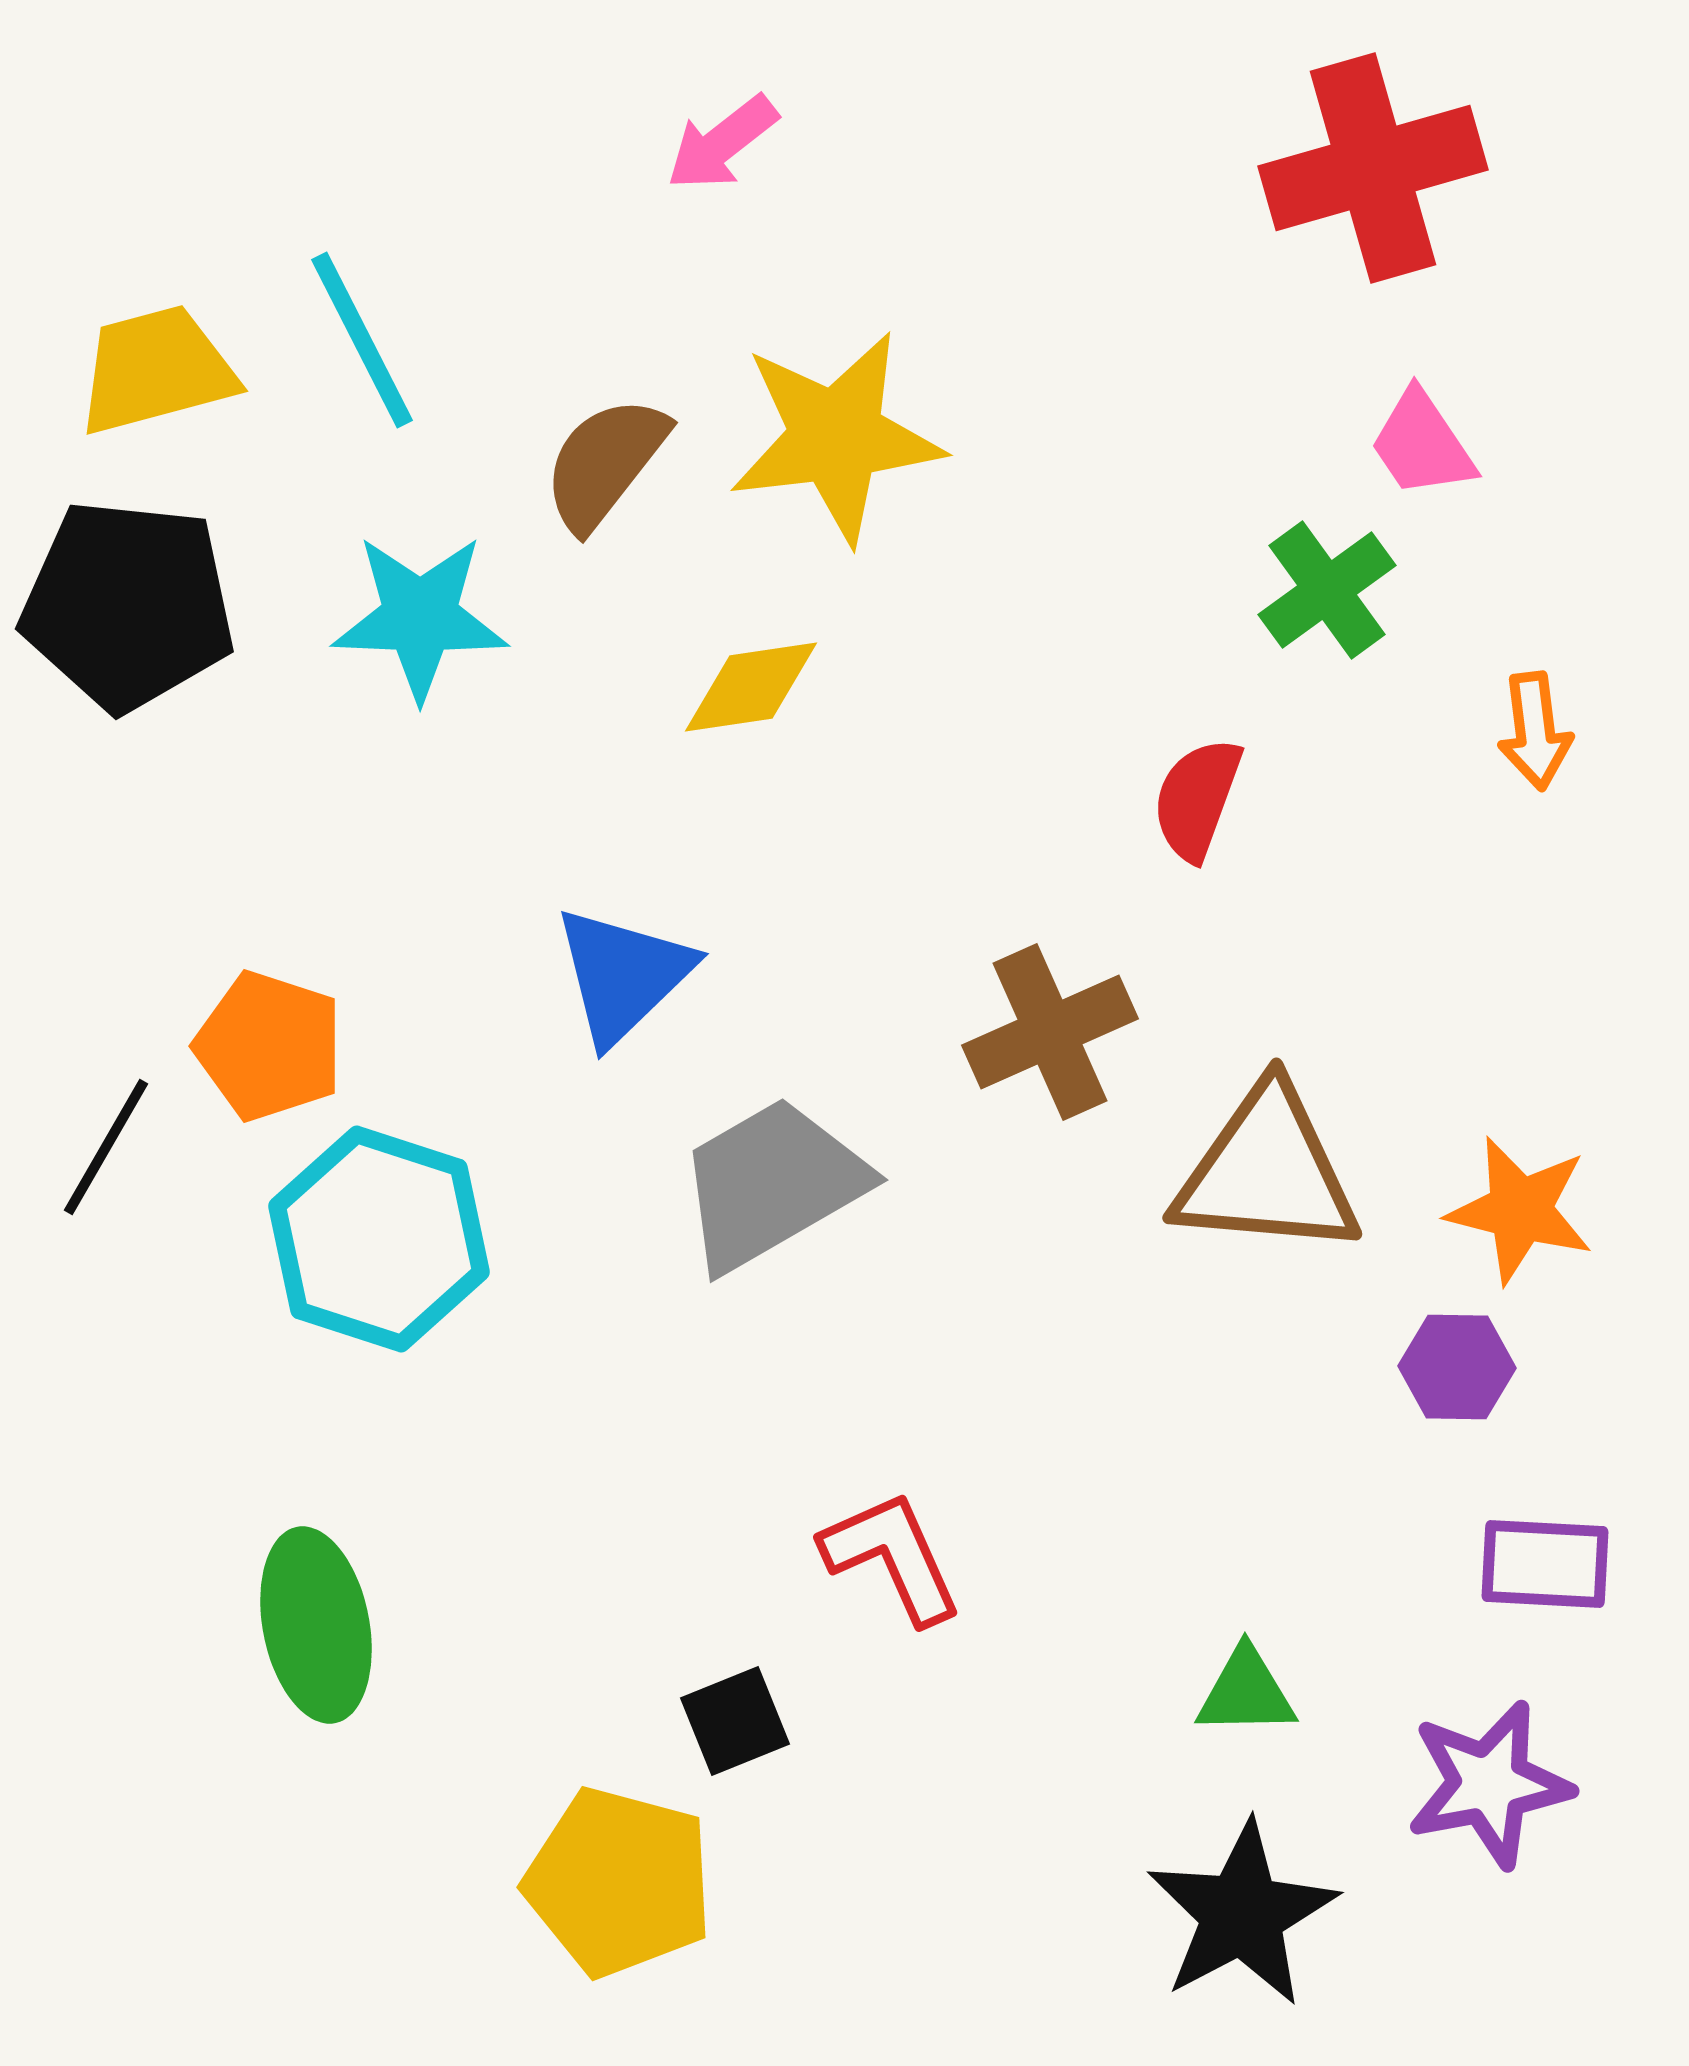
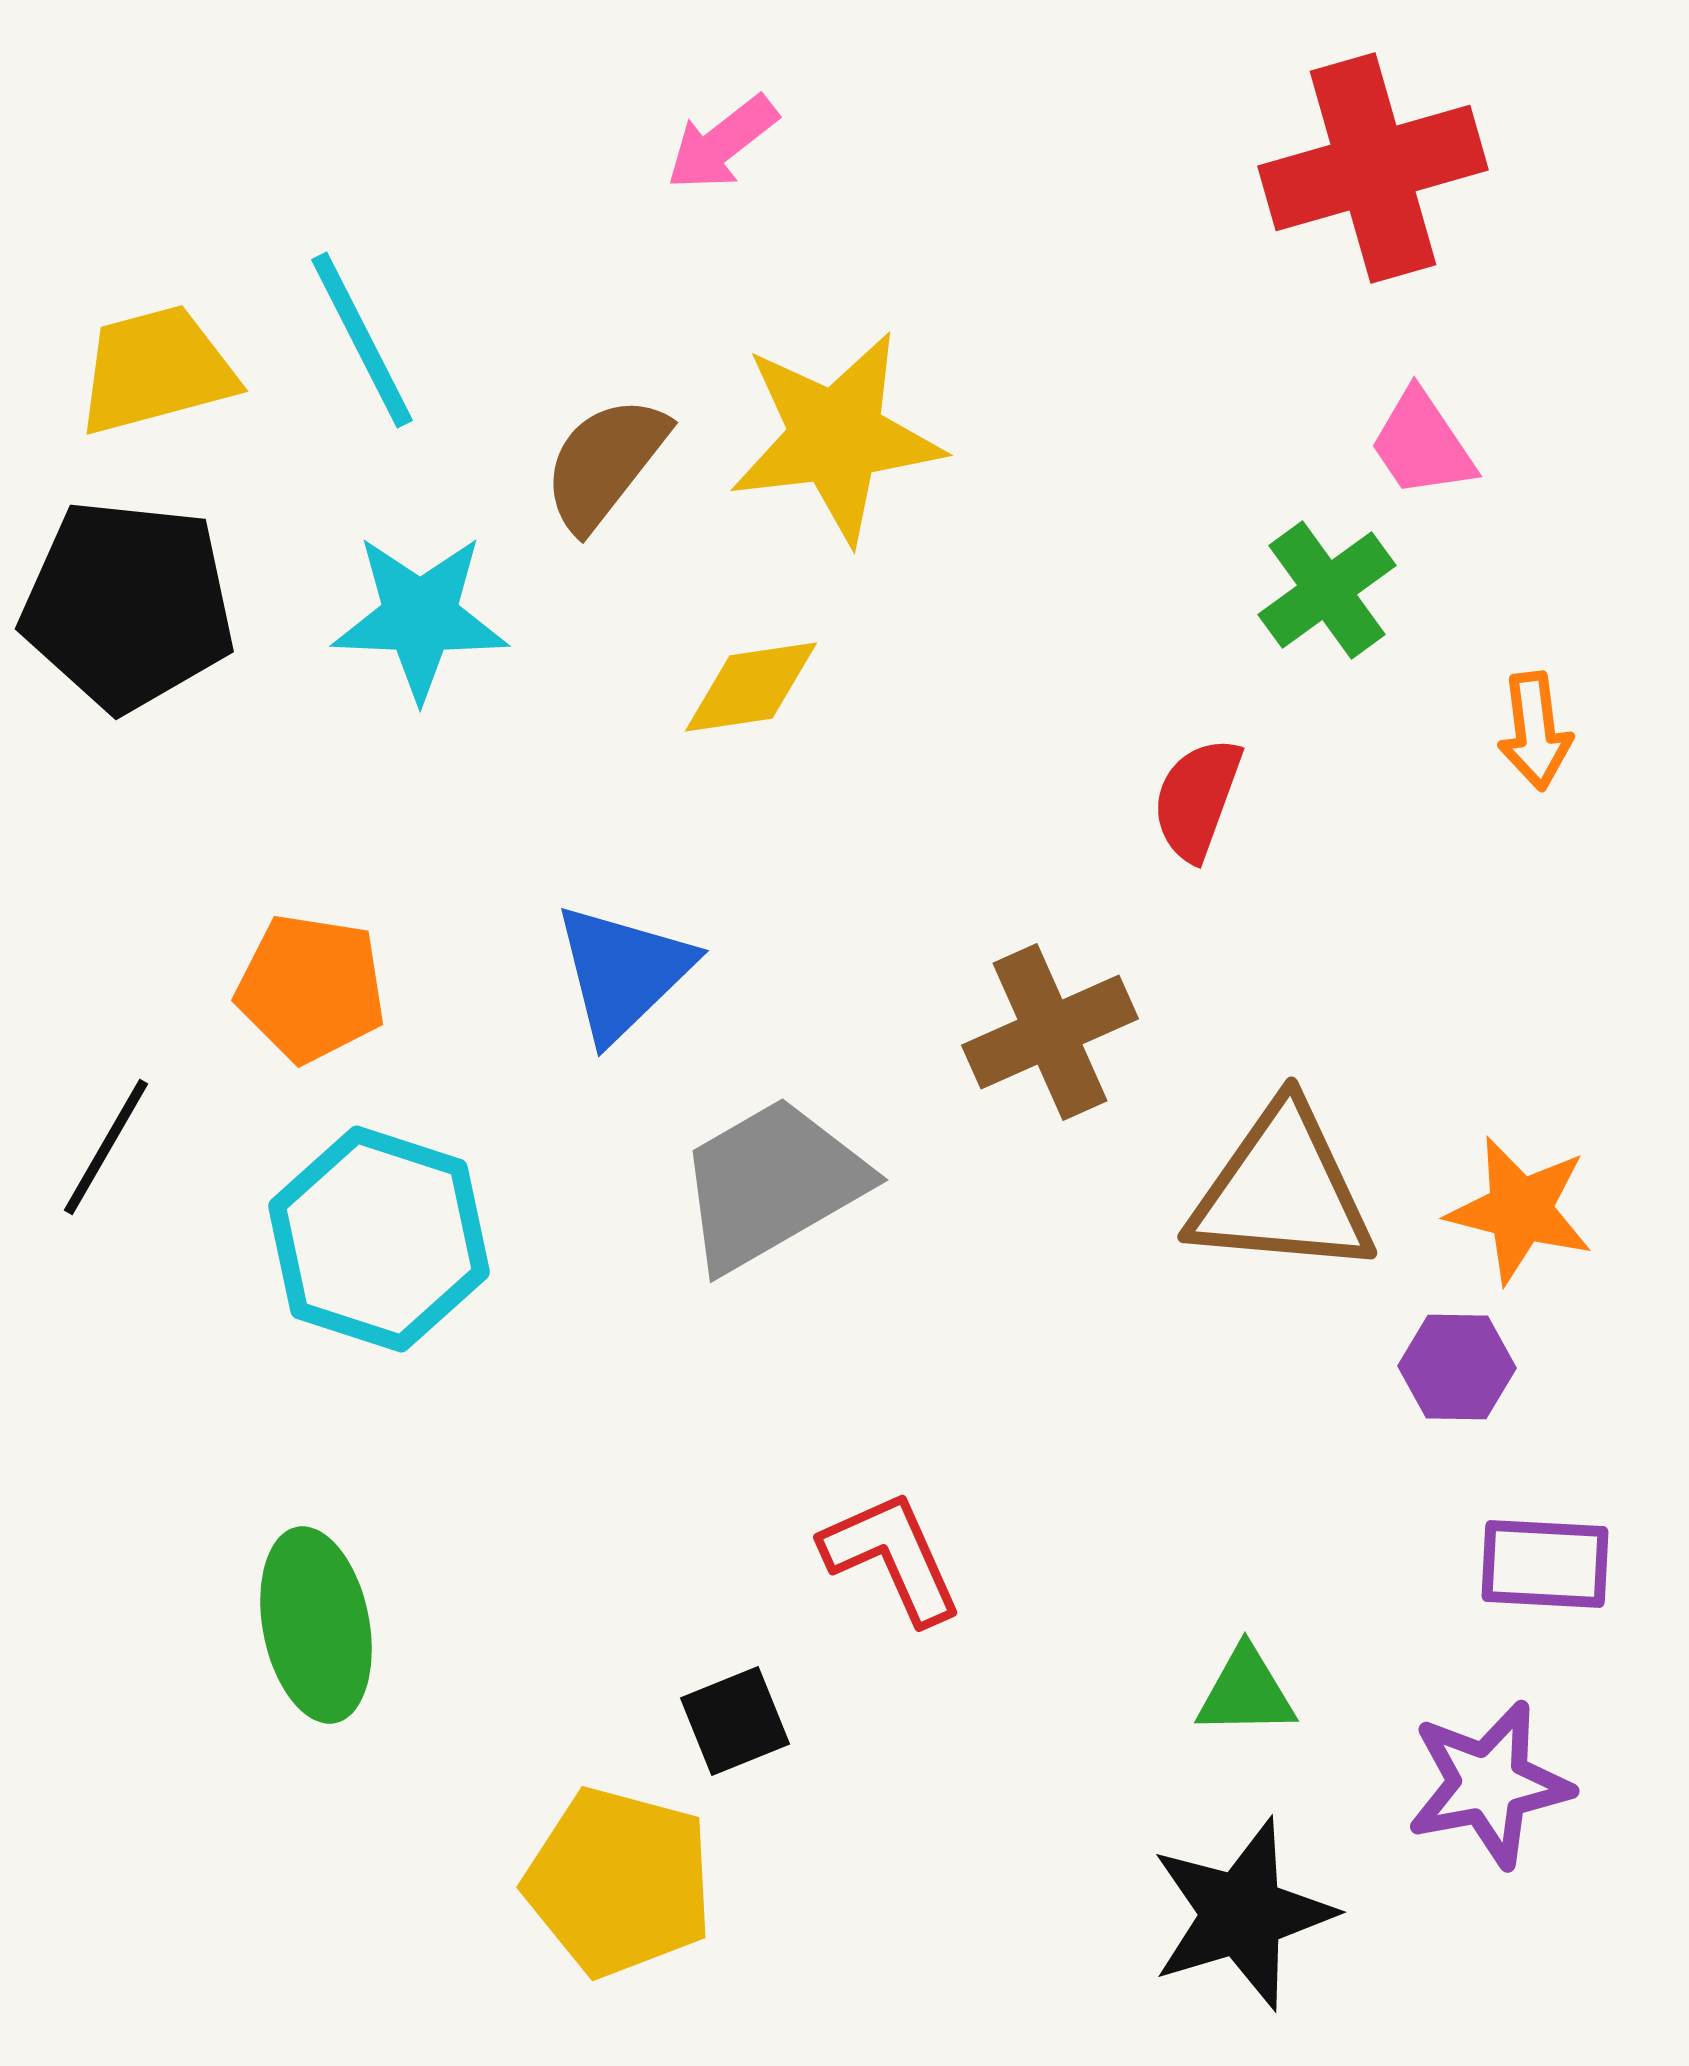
blue triangle: moved 3 px up
orange pentagon: moved 42 px right, 58 px up; rotated 9 degrees counterclockwise
brown triangle: moved 15 px right, 19 px down
black star: rotated 11 degrees clockwise
